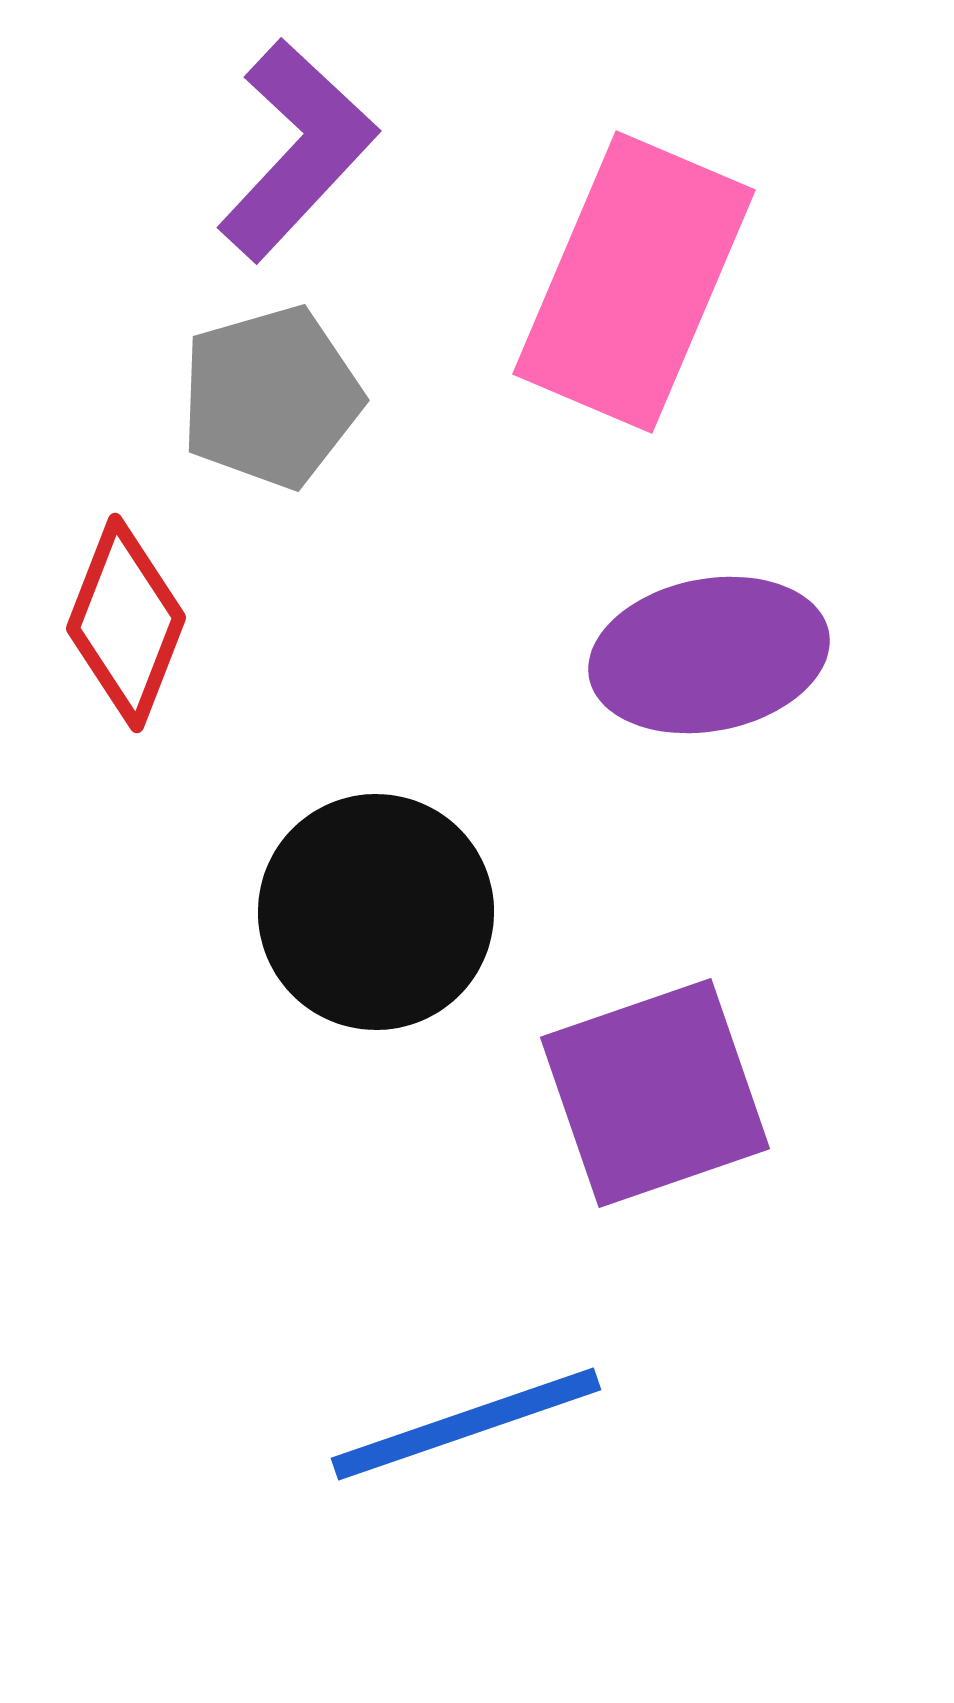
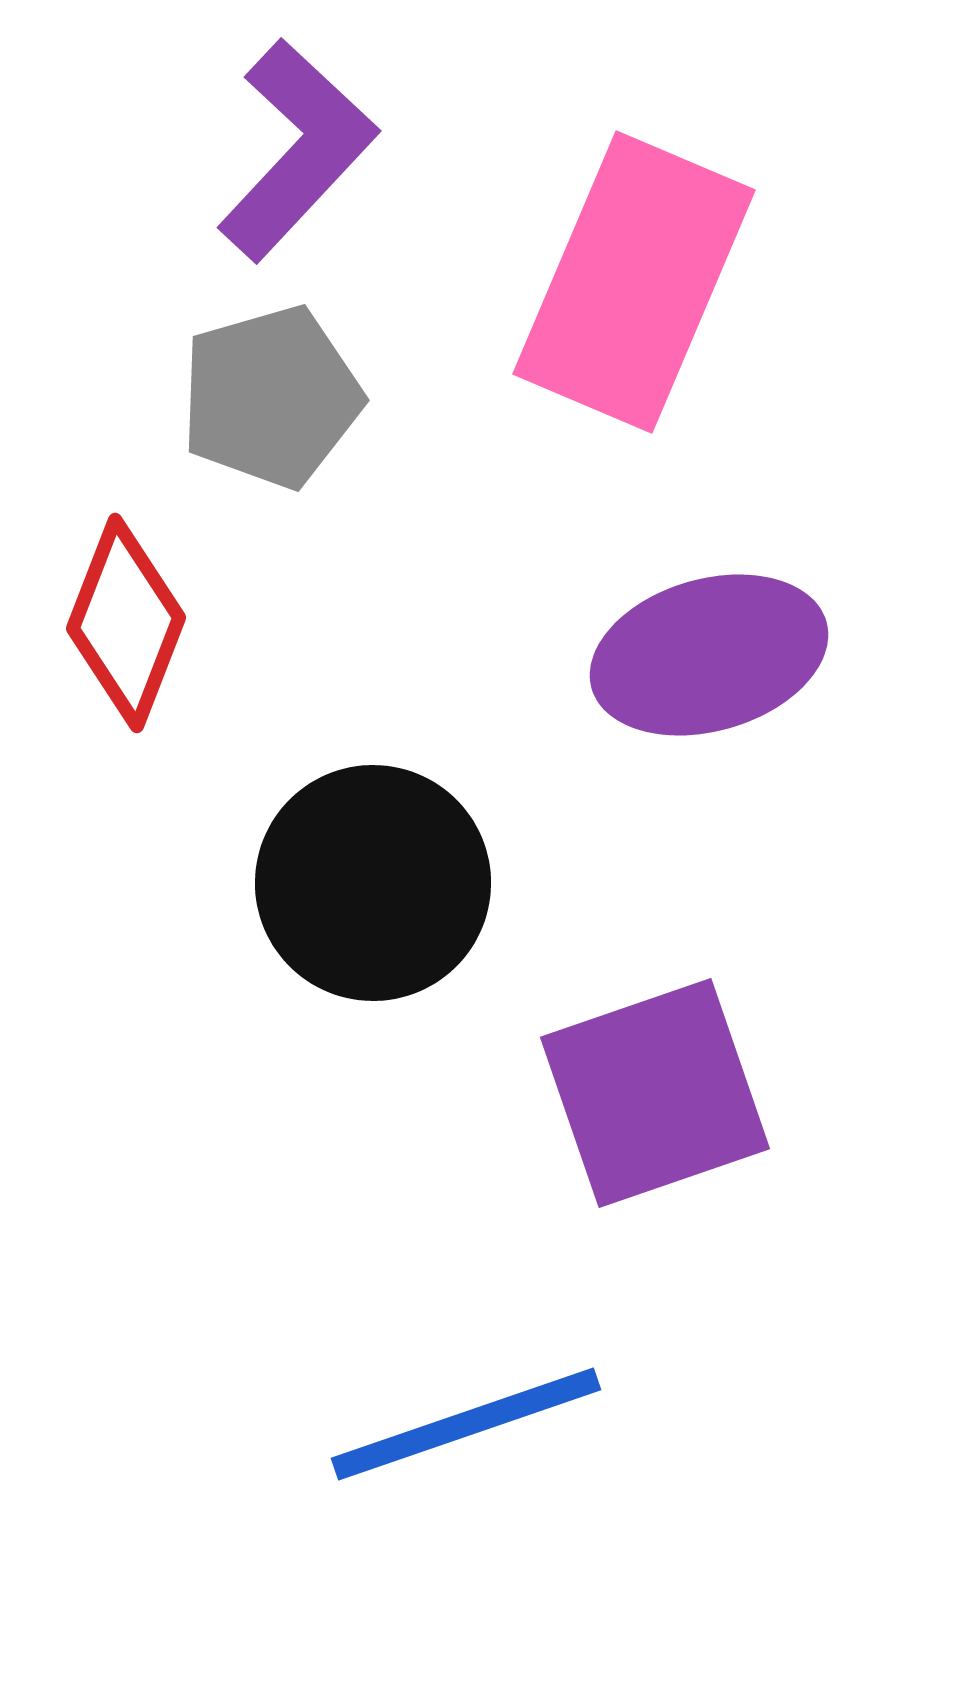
purple ellipse: rotated 5 degrees counterclockwise
black circle: moved 3 px left, 29 px up
